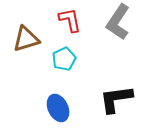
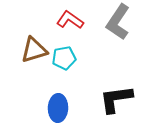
red L-shape: rotated 44 degrees counterclockwise
brown triangle: moved 8 px right, 11 px down
cyan pentagon: moved 1 px up; rotated 15 degrees clockwise
blue ellipse: rotated 28 degrees clockwise
